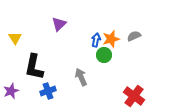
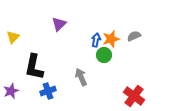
yellow triangle: moved 2 px left, 1 px up; rotated 16 degrees clockwise
